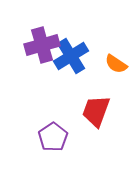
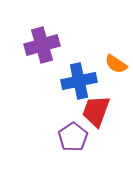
blue cross: moved 8 px right, 25 px down; rotated 20 degrees clockwise
purple pentagon: moved 20 px right
